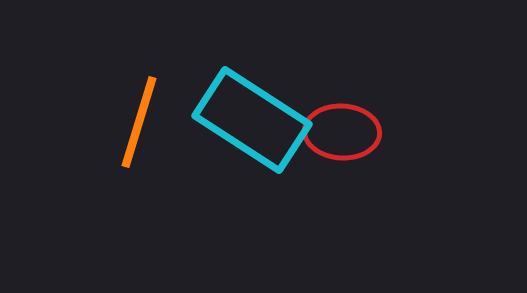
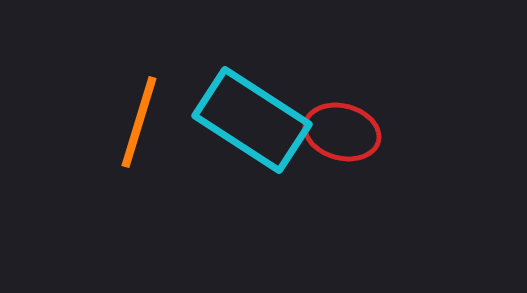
red ellipse: rotated 12 degrees clockwise
